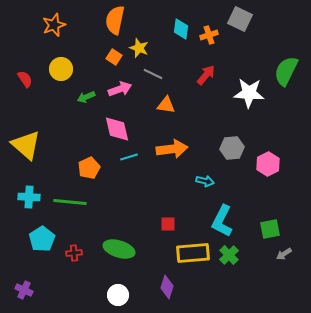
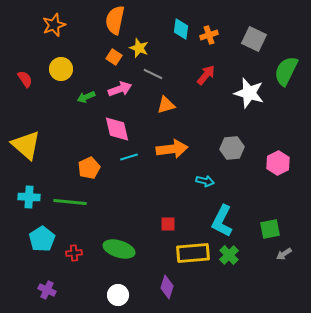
gray square: moved 14 px right, 20 px down
white star: rotated 12 degrees clockwise
orange triangle: rotated 24 degrees counterclockwise
pink hexagon: moved 10 px right, 1 px up
purple cross: moved 23 px right
